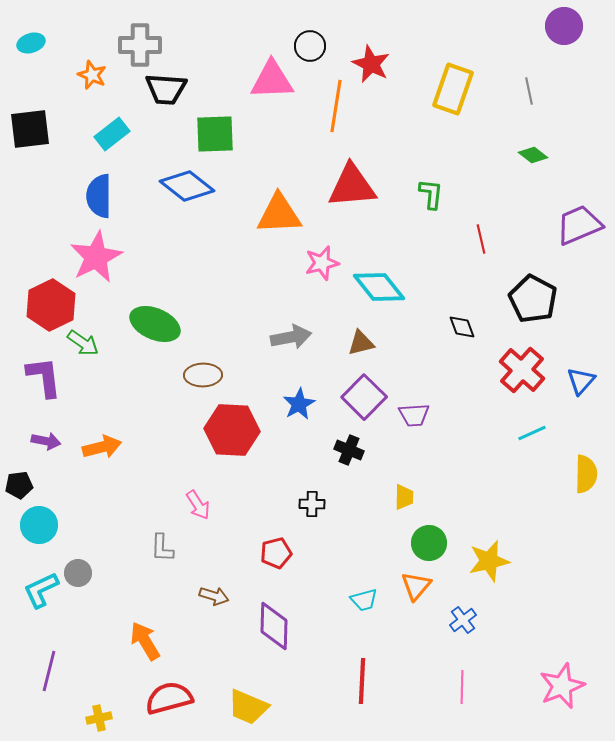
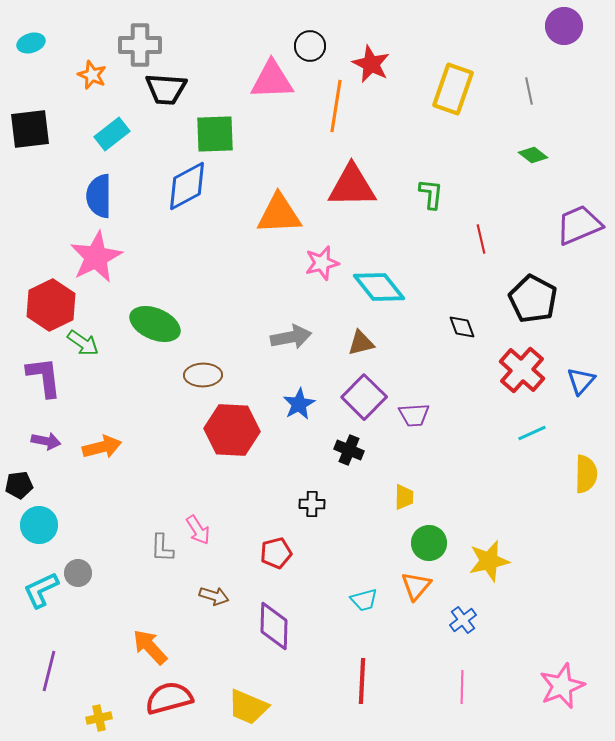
blue diamond at (187, 186): rotated 66 degrees counterclockwise
red triangle at (352, 186): rotated 4 degrees clockwise
pink arrow at (198, 505): moved 25 px down
orange arrow at (145, 641): moved 5 px right, 6 px down; rotated 12 degrees counterclockwise
